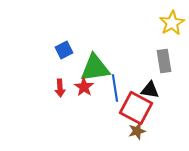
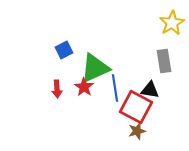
green triangle: rotated 16 degrees counterclockwise
red arrow: moved 3 px left, 1 px down
red square: moved 1 px up
